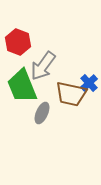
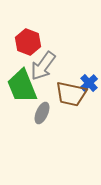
red hexagon: moved 10 px right
